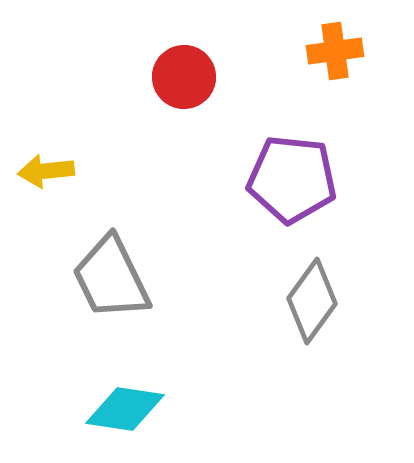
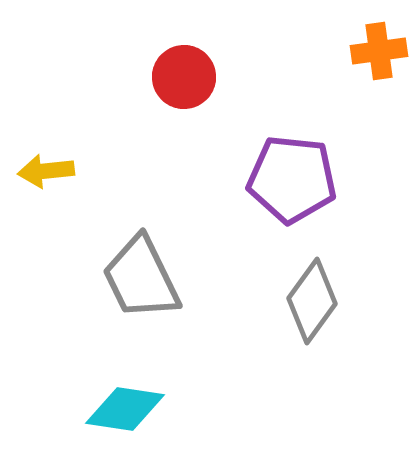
orange cross: moved 44 px right
gray trapezoid: moved 30 px right
